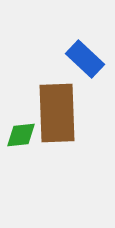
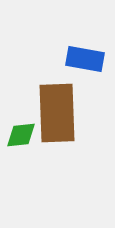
blue rectangle: rotated 33 degrees counterclockwise
